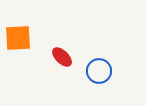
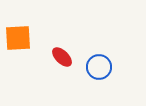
blue circle: moved 4 px up
